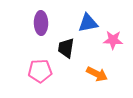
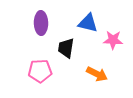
blue triangle: rotated 25 degrees clockwise
